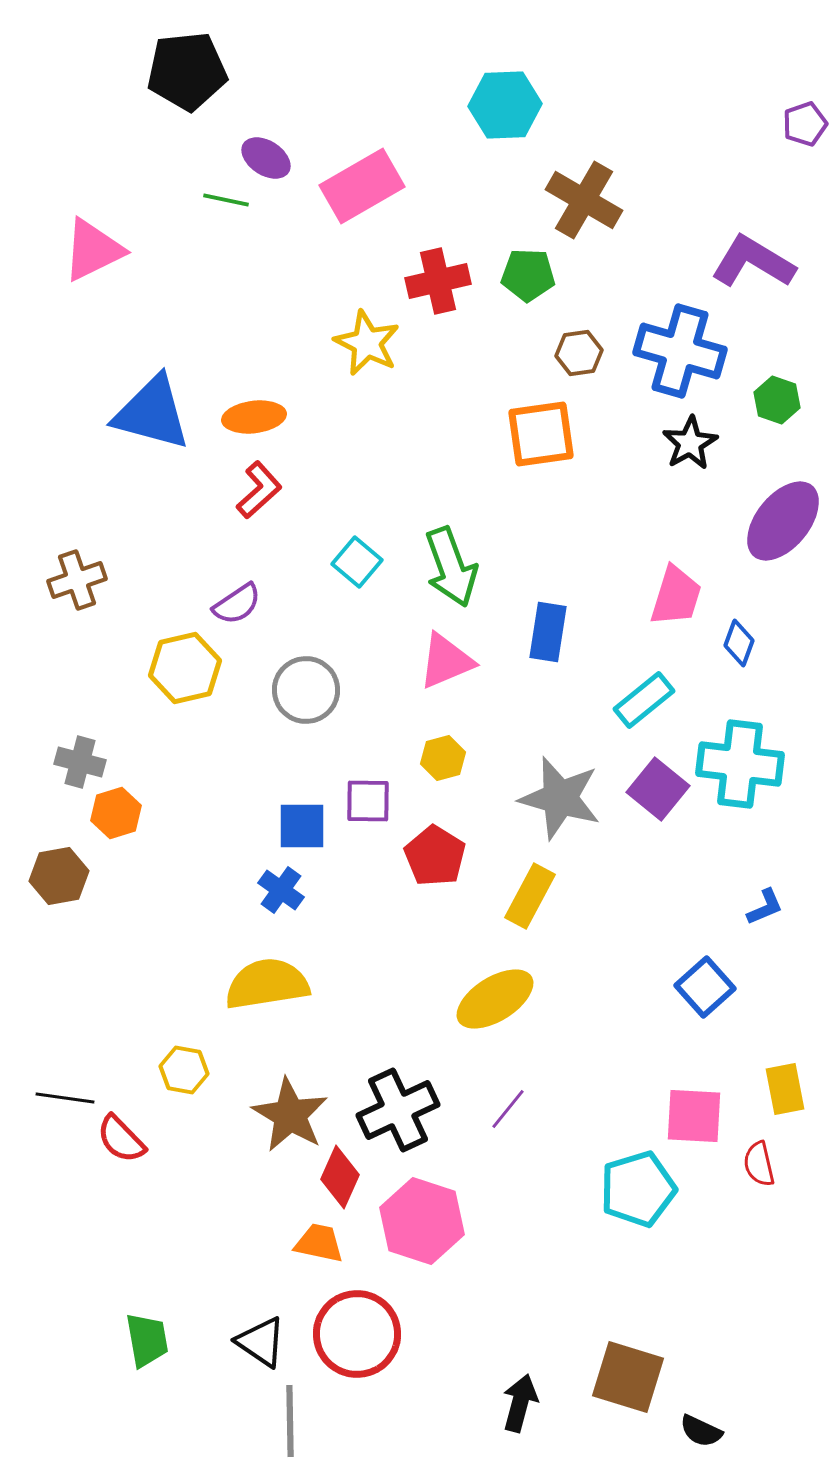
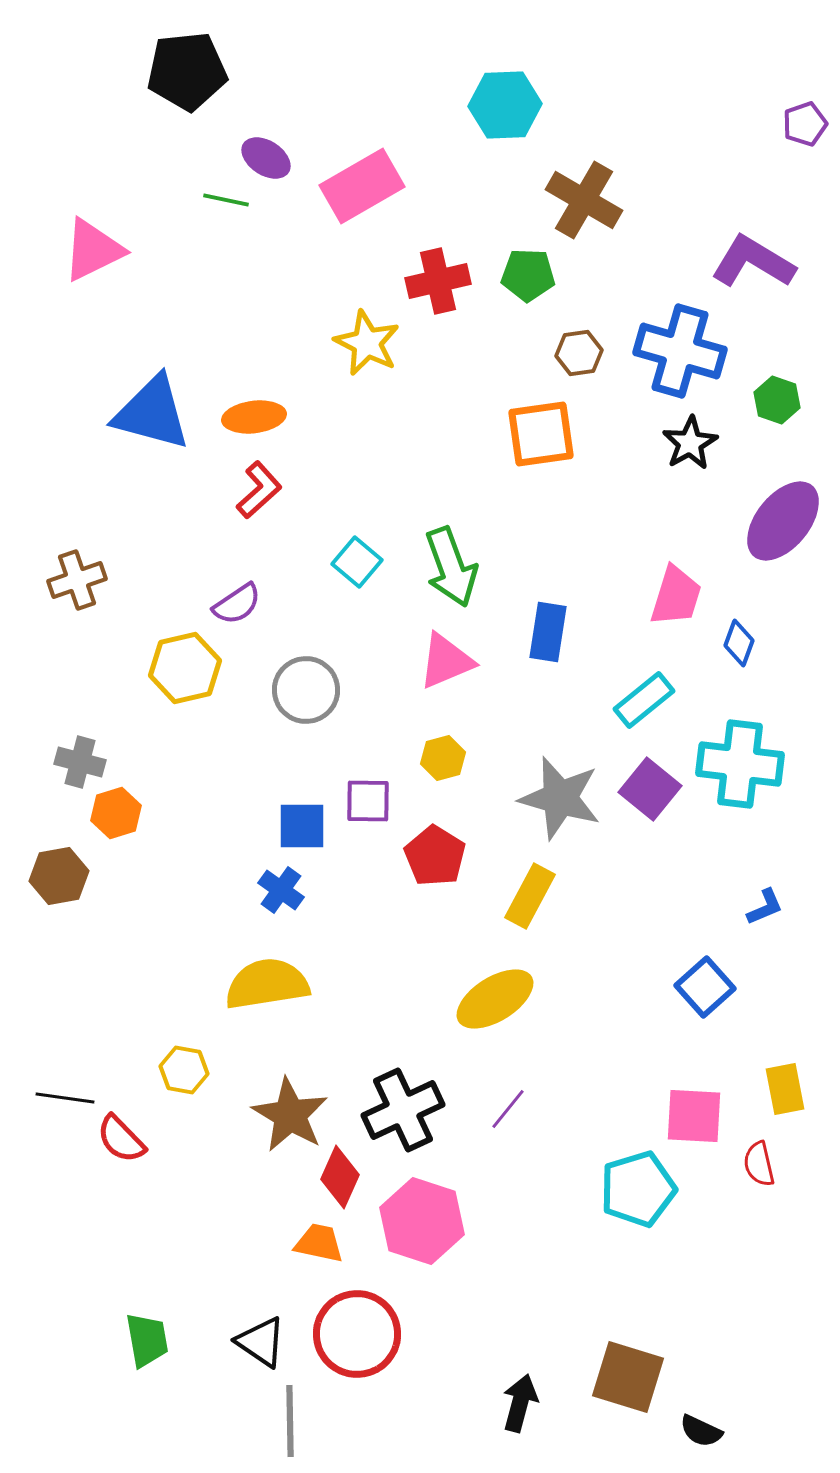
purple square at (658, 789): moved 8 px left
black cross at (398, 1110): moved 5 px right
